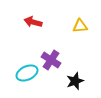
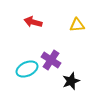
yellow triangle: moved 3 px left, 1 px up
cyan ellipse: moved 4 px up
black star: moved 4 px left
